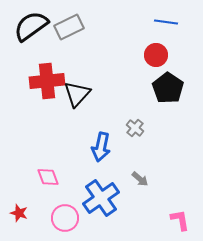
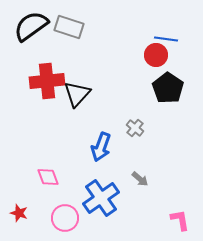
blue line: moved 17 px down
gray rectangle: rotated 44 degrees clockwise
blue arrow: rotated 8 degrees clockwise
